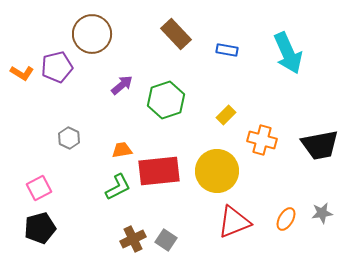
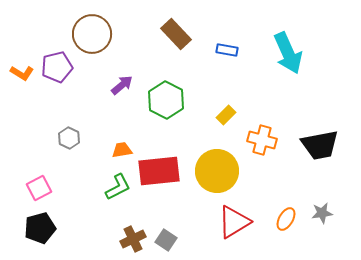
green hexagon: rotated 15 degrees counterclockwise
red triangle: rotated 9 degrees counterclockwise
